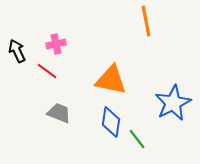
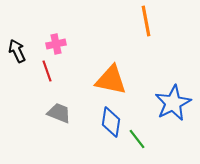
red line: rotated 35 degrees clockwise
